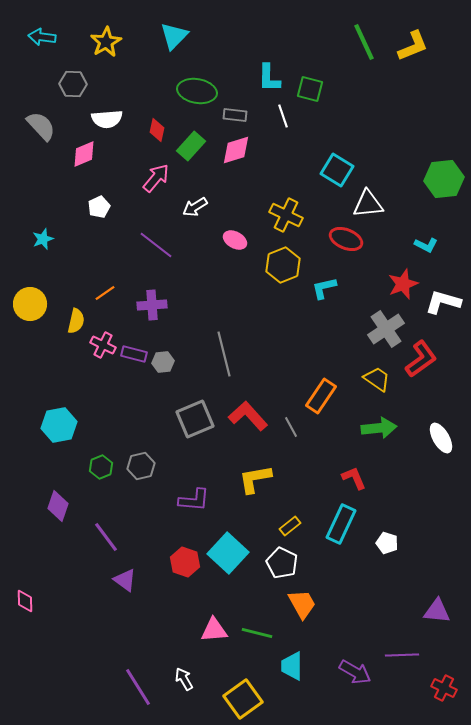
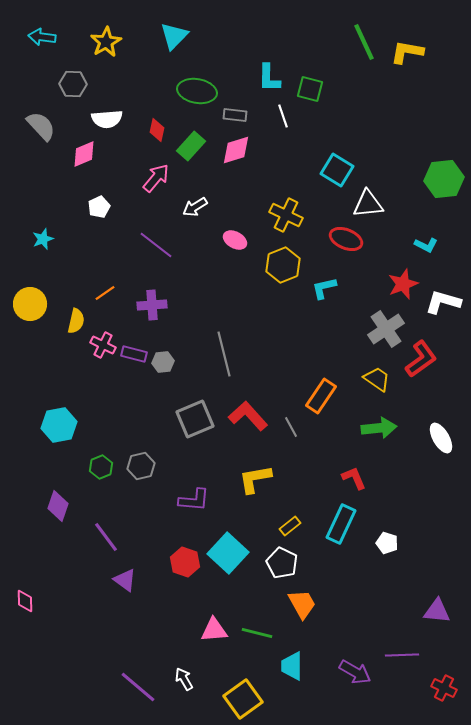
yellow L-shape at (413, 46): moved 6 px left, 6 px down; rotated 148 degrees counterclockwise
purple line at (138, 687): rotated 18 degrees counterclockwise
